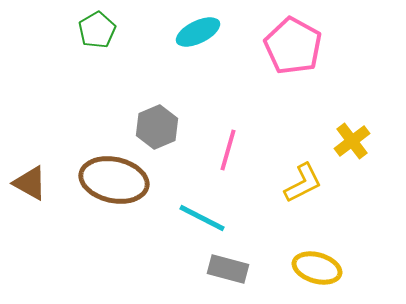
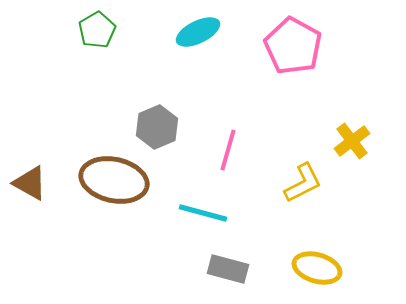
cyan line: moved 1 px right, 5 px up; rotated 12 degrees counterclockwise
